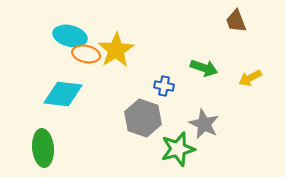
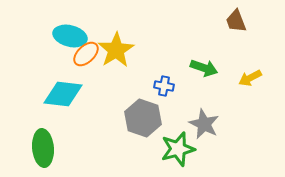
orange ellipse: rotated 56 degrees counterclockwise
